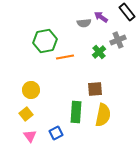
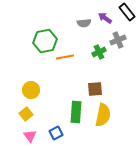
purple arrow: moved 4 px right, 1 px down
green cross: rotated 16 degrees clockwise
